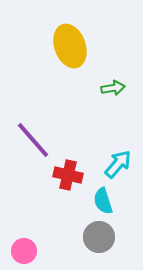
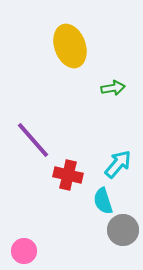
gray circle: moved 24 px right, 7 px up
